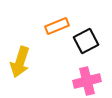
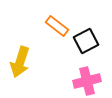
orange rectangle: rotated 60 degrees clockwise
